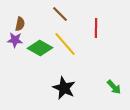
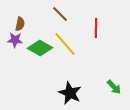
black star: moved 6 px right, 5 px down
